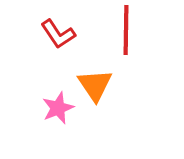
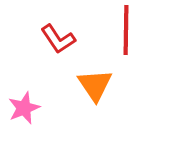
red L-shape: moved 5 px down
pink star: moved 34 px left
